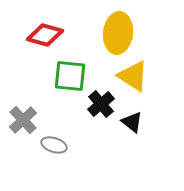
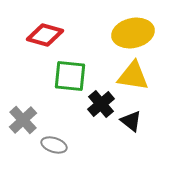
yellow ellipse: moved 15 px right; rotated 72 degrees clockwise
yellow triangle: rotated 24 degrees counterclockwise
black triangle: moved 1 px left, 1 px up
